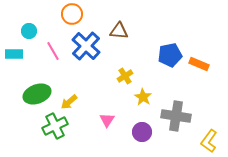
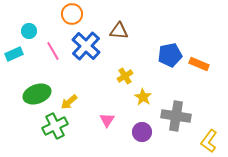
cyan rectangle: rotated 24 degrees counterclockwise
